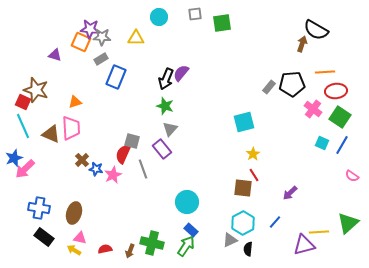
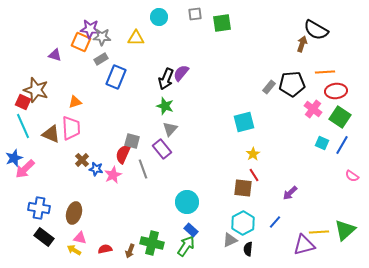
green triangle at (348, 223): moved 3 px left, 7 px down
